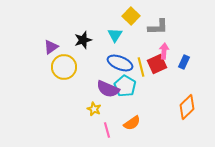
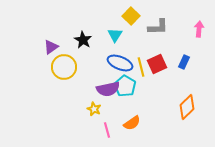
black star: rotated 24 degrees counterclockwise
pink arrow: moved 35 px right, 22 px up
purple semicircle: rotated 35 degrees counterclockwise
